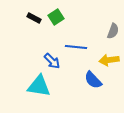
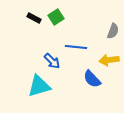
blue semicircle: moved 1 px left, 1 px up
cyan triangle: rotated 25 degrees counterclockwise
